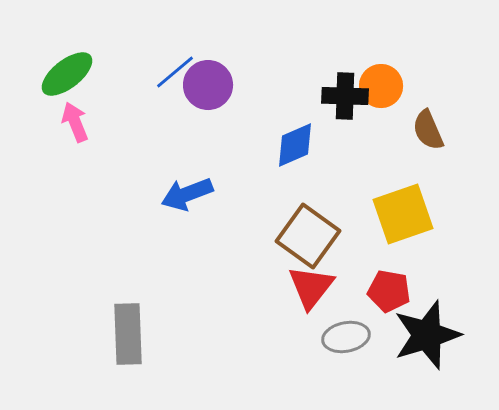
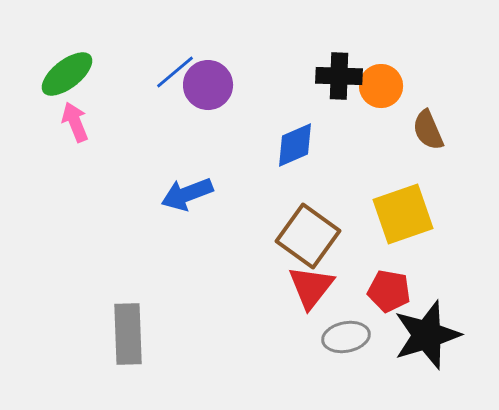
black cross: moved 6 px left, 20 px up
